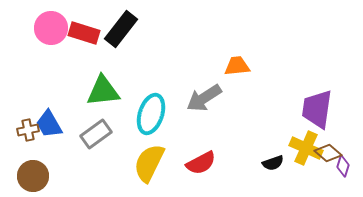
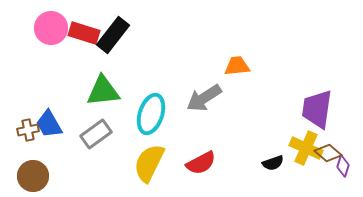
black rectangle: moved 8 px left, 6 px down
